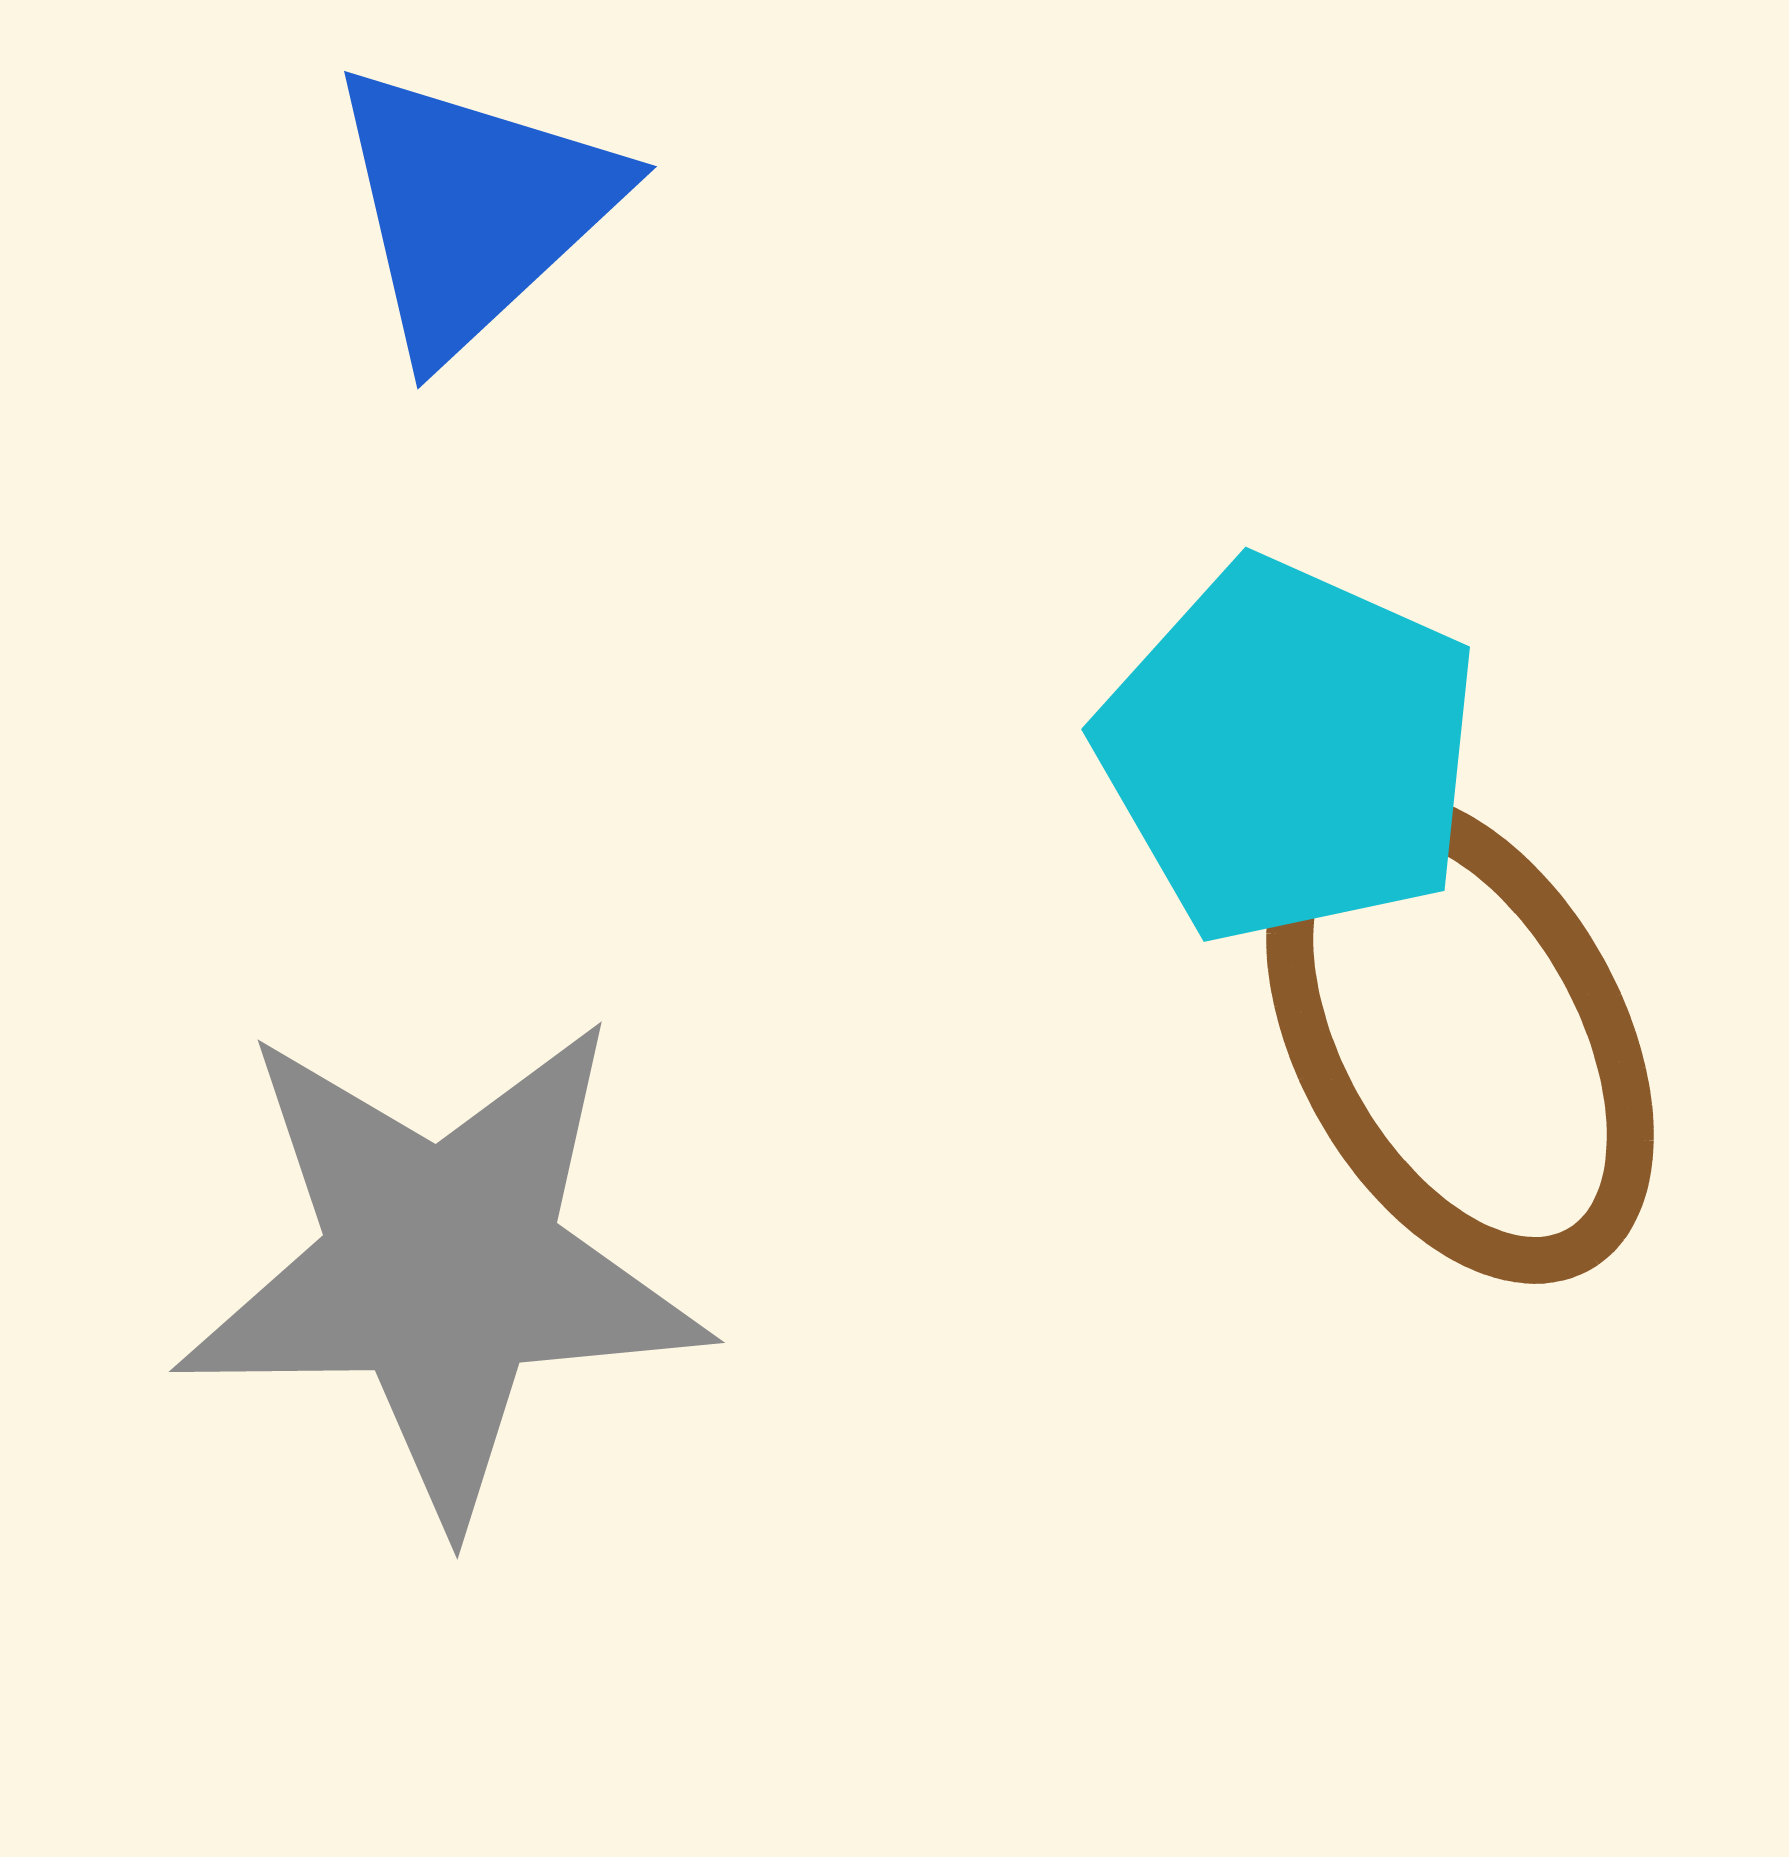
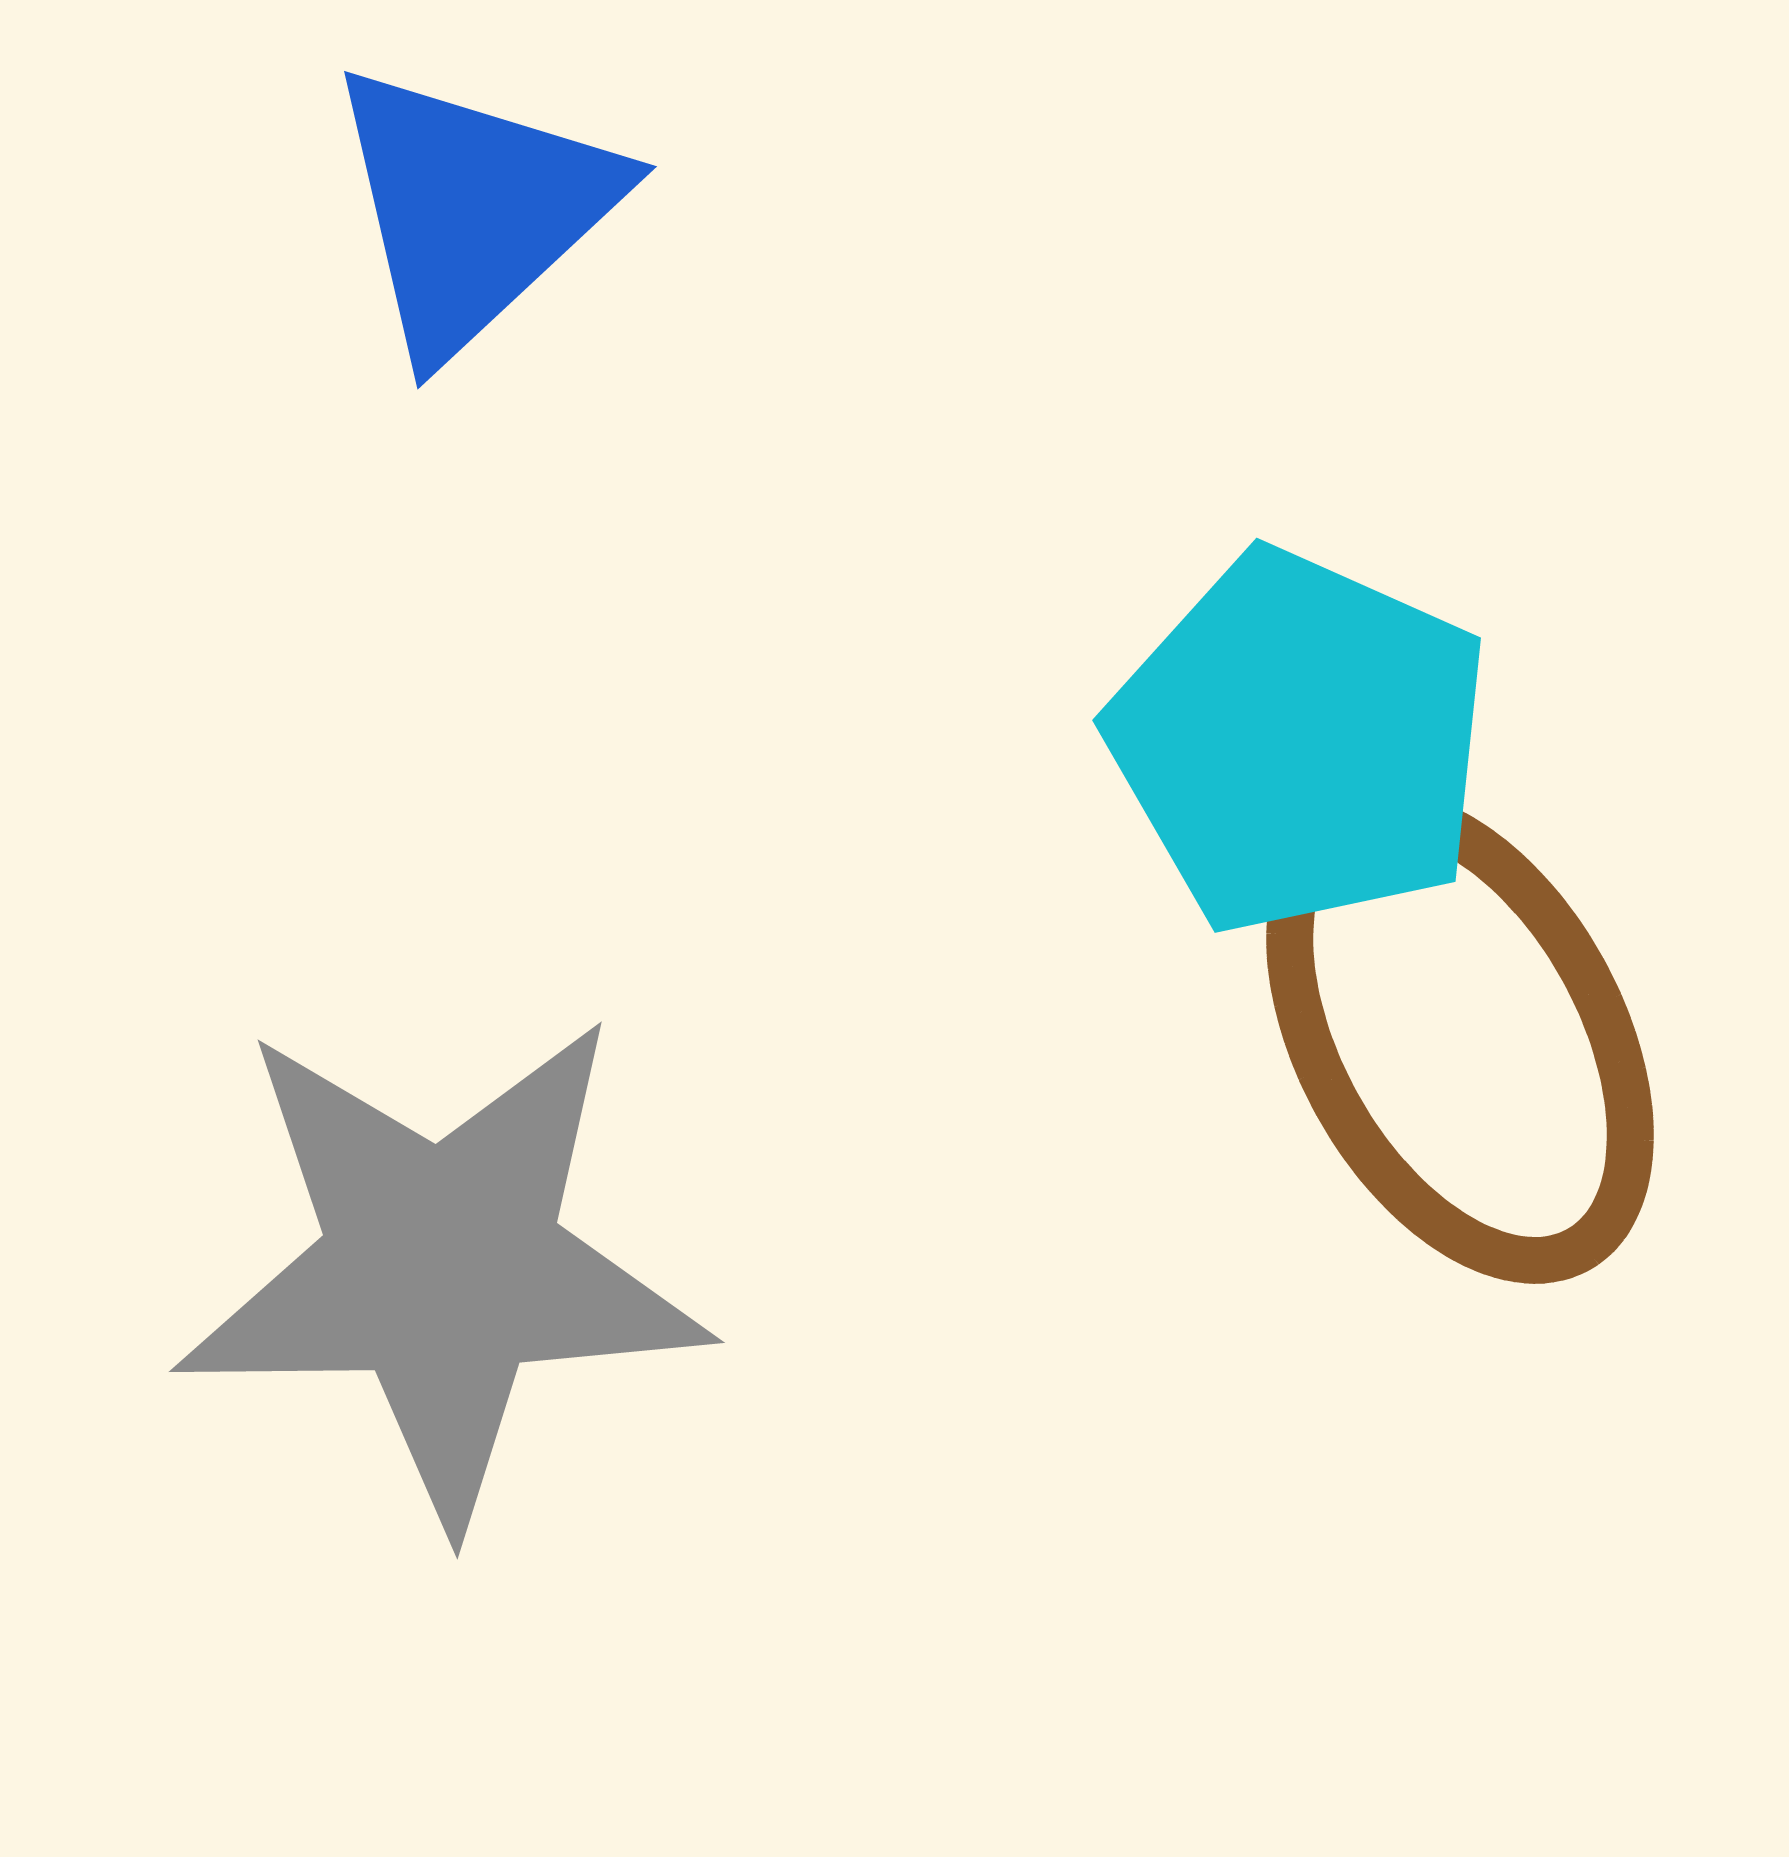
cyan pentagon: moved 11 px right, 9 px up
